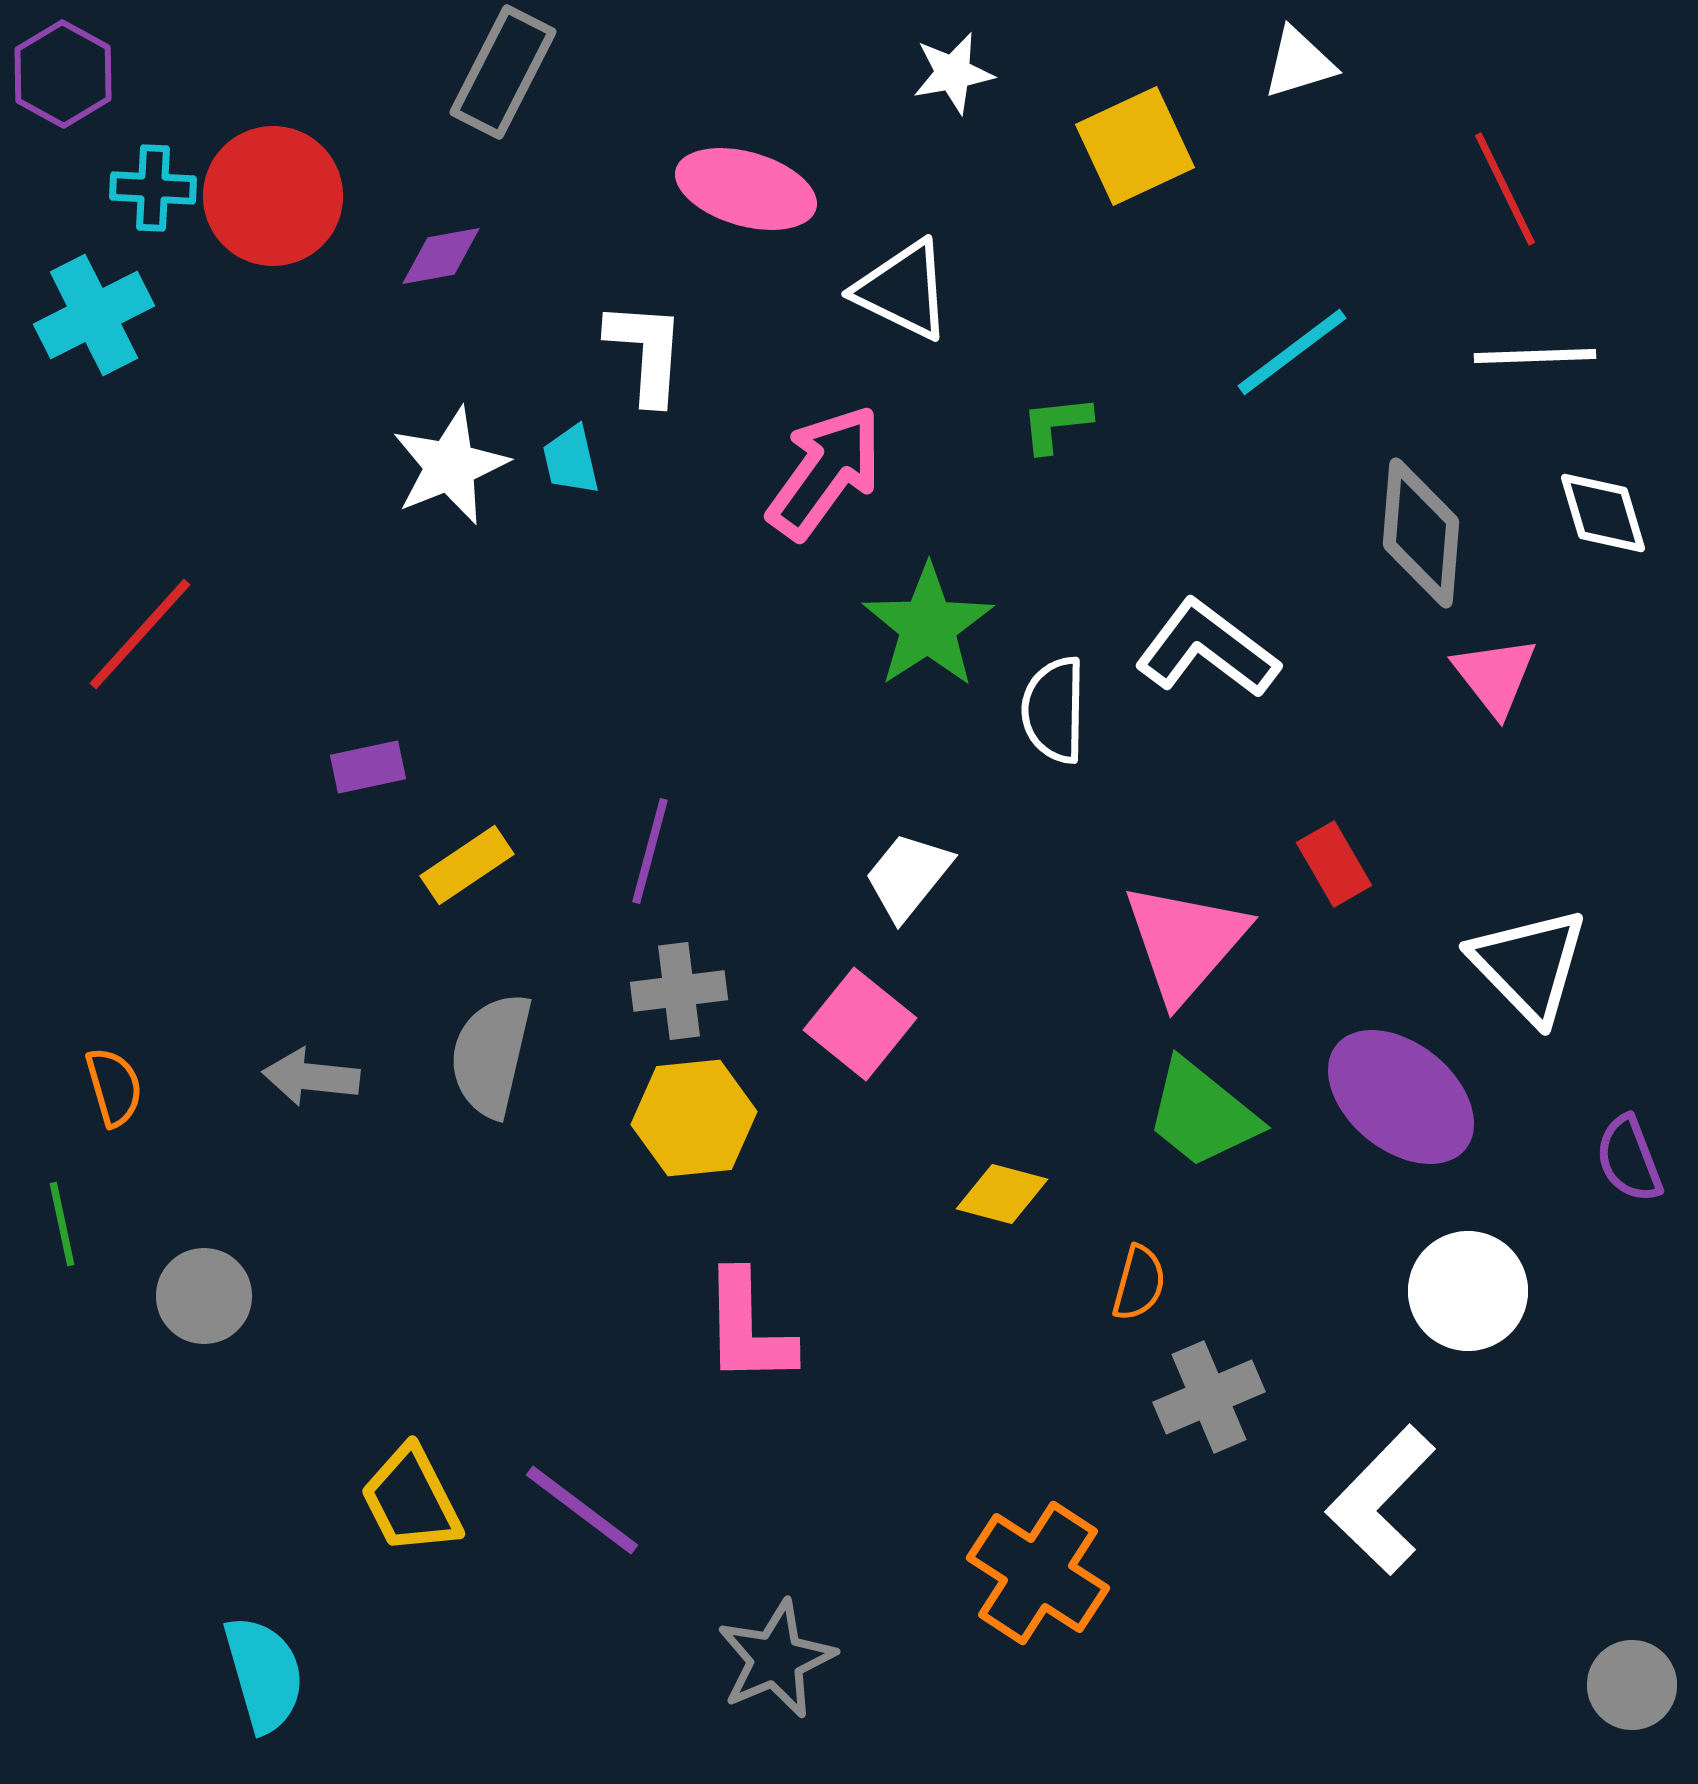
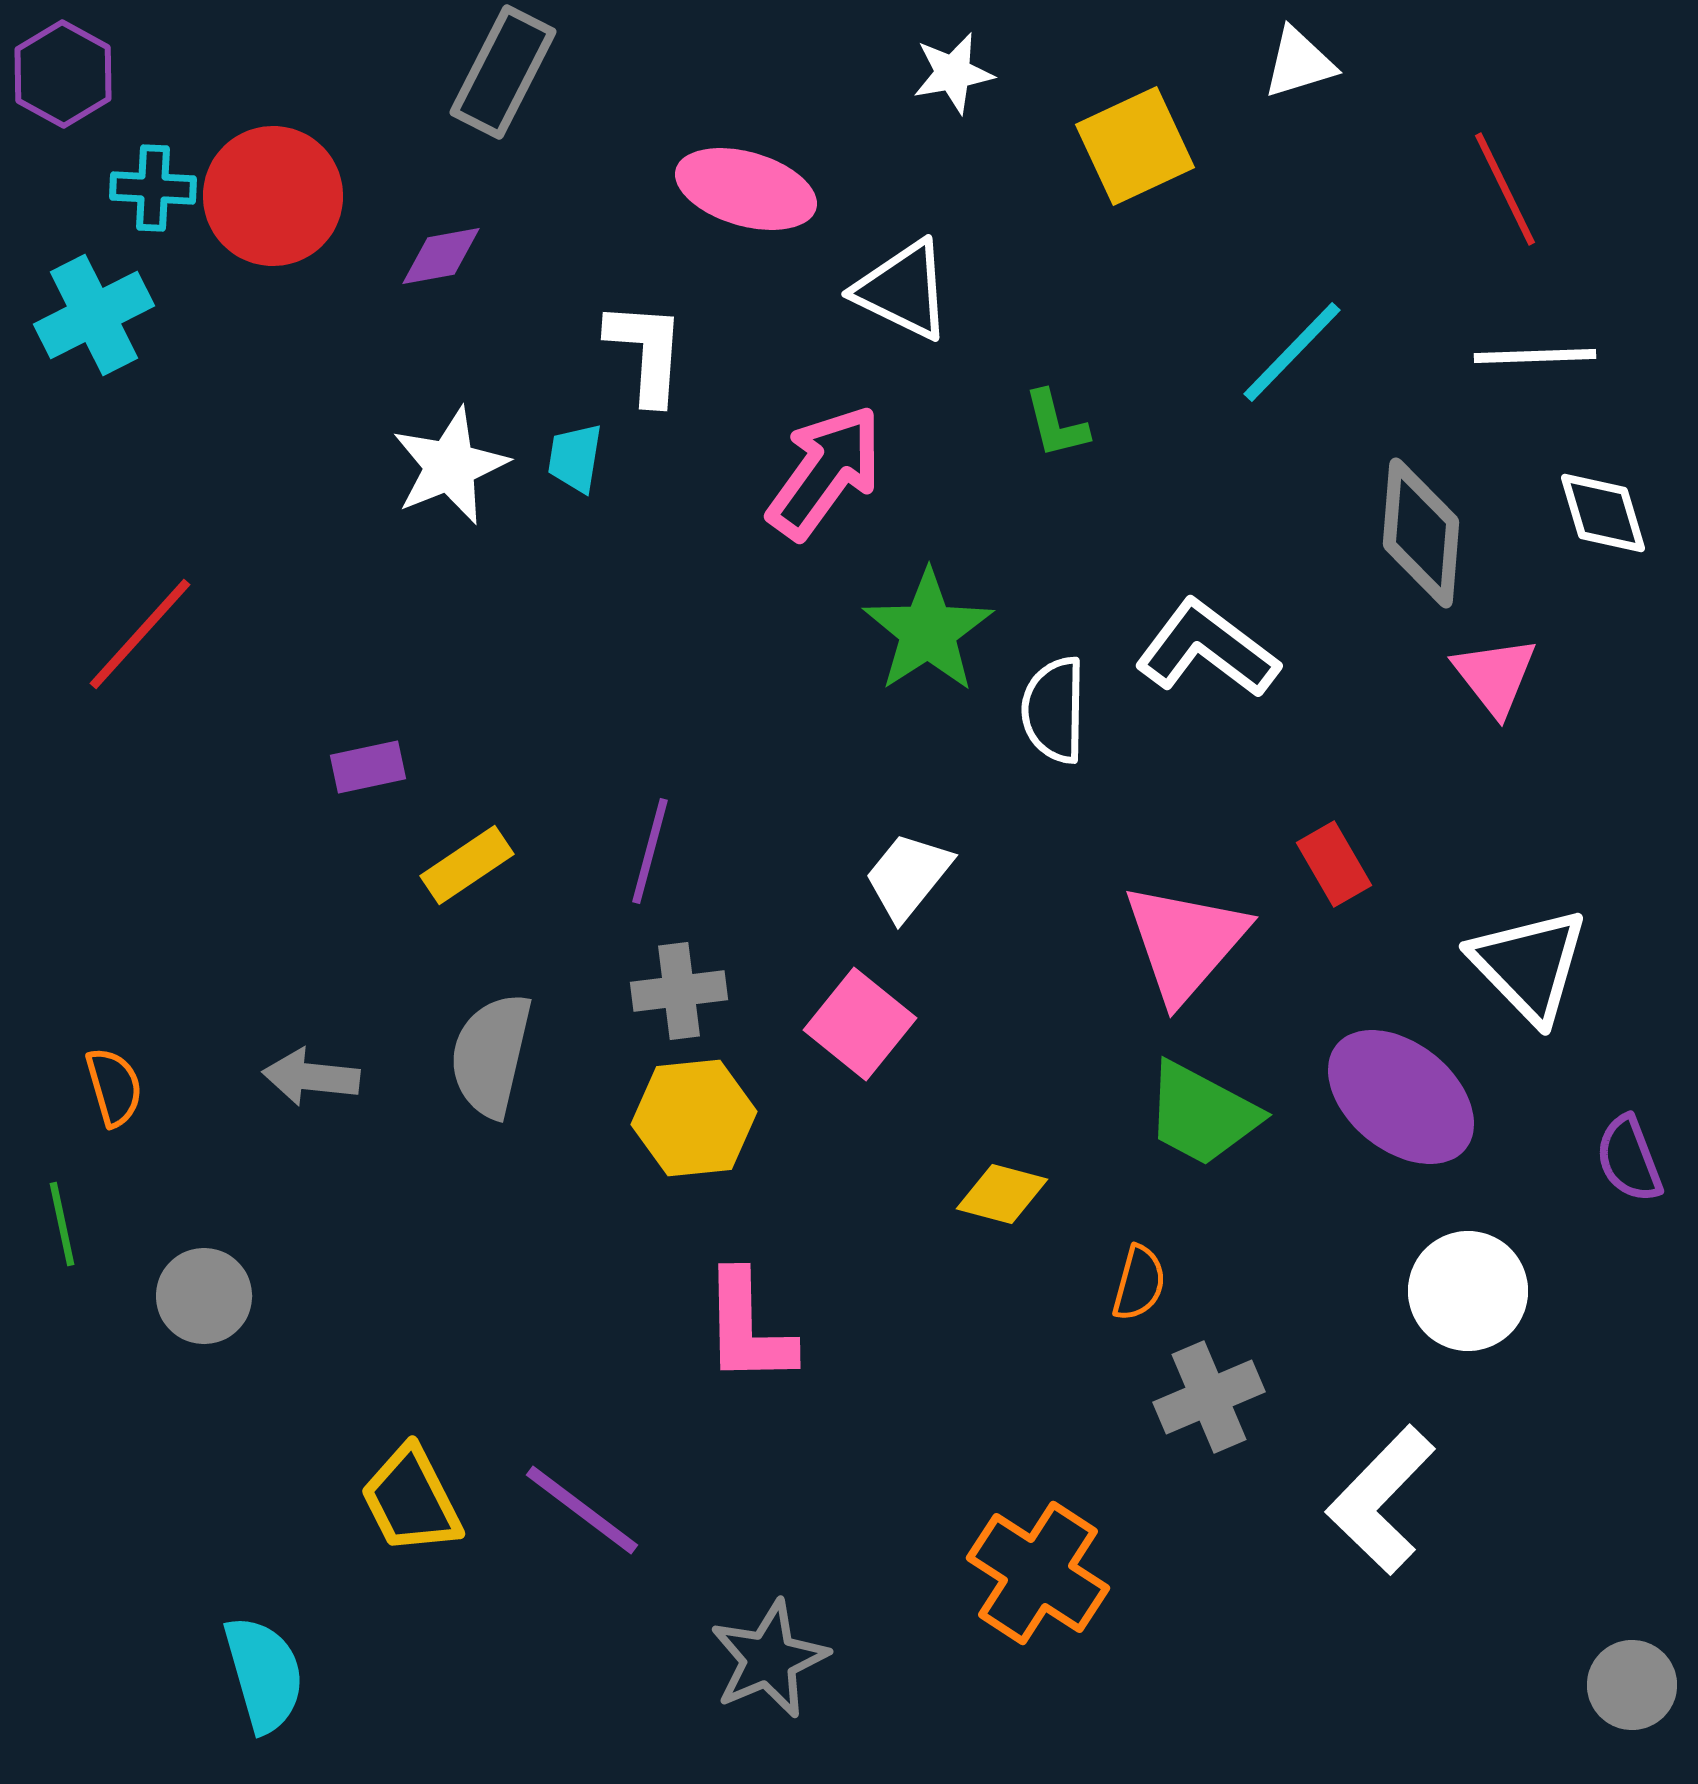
cyan line at (1292, 352): rotated 9 degrees counterclockwise
green L-shape at (1056, 424): rotated 98 degrees counterclockwise
cyan trapezoid at (571, 460): moved 4 px right, 2 px up; rotated 22 degrees clockwise
green star at (928, 626): moved 5 px down
green trapezoid at (1202, 1114): rotated 11 degrees counterclockwise
gray star at (776, 1659): moved 7 px left
